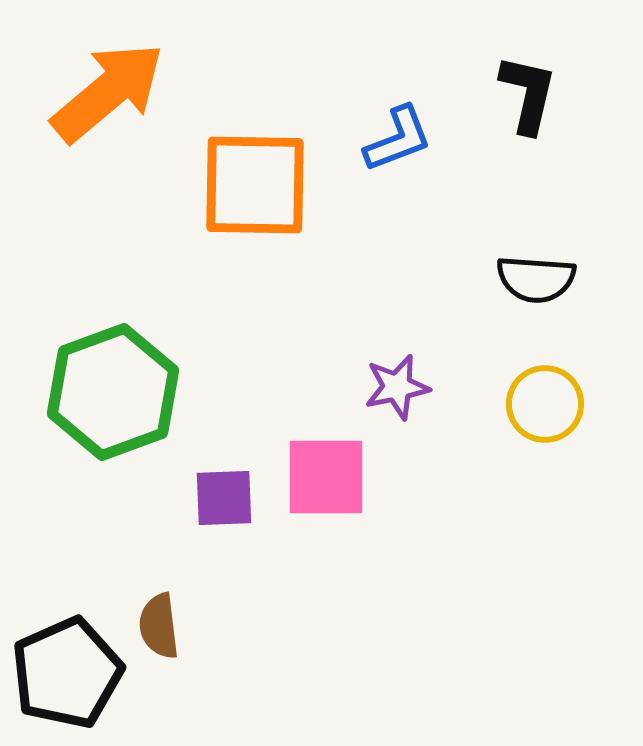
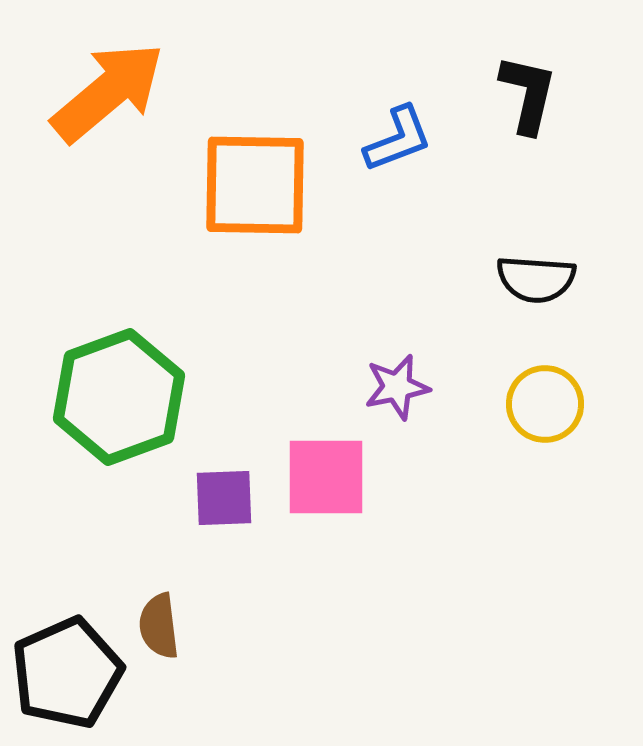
green hexagon: moved 6 px right, 5 px down
